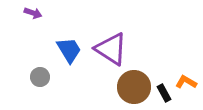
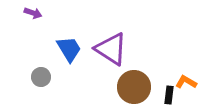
blue trapezoid: moved 1 px up
gray circle: moved 1 px right
black rectangle: moved 5 px right, 2 px down; rotated 36 degrees clockwise
